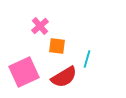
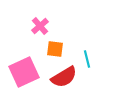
orange square: moved 2 px left, 3 px down
cyan line: rotated 30 degrees counterclockwise
